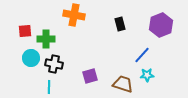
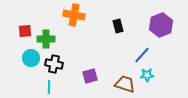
black rectangle: moved 2 px left, 2 px down
brown trapezoid: moved 2 px right
